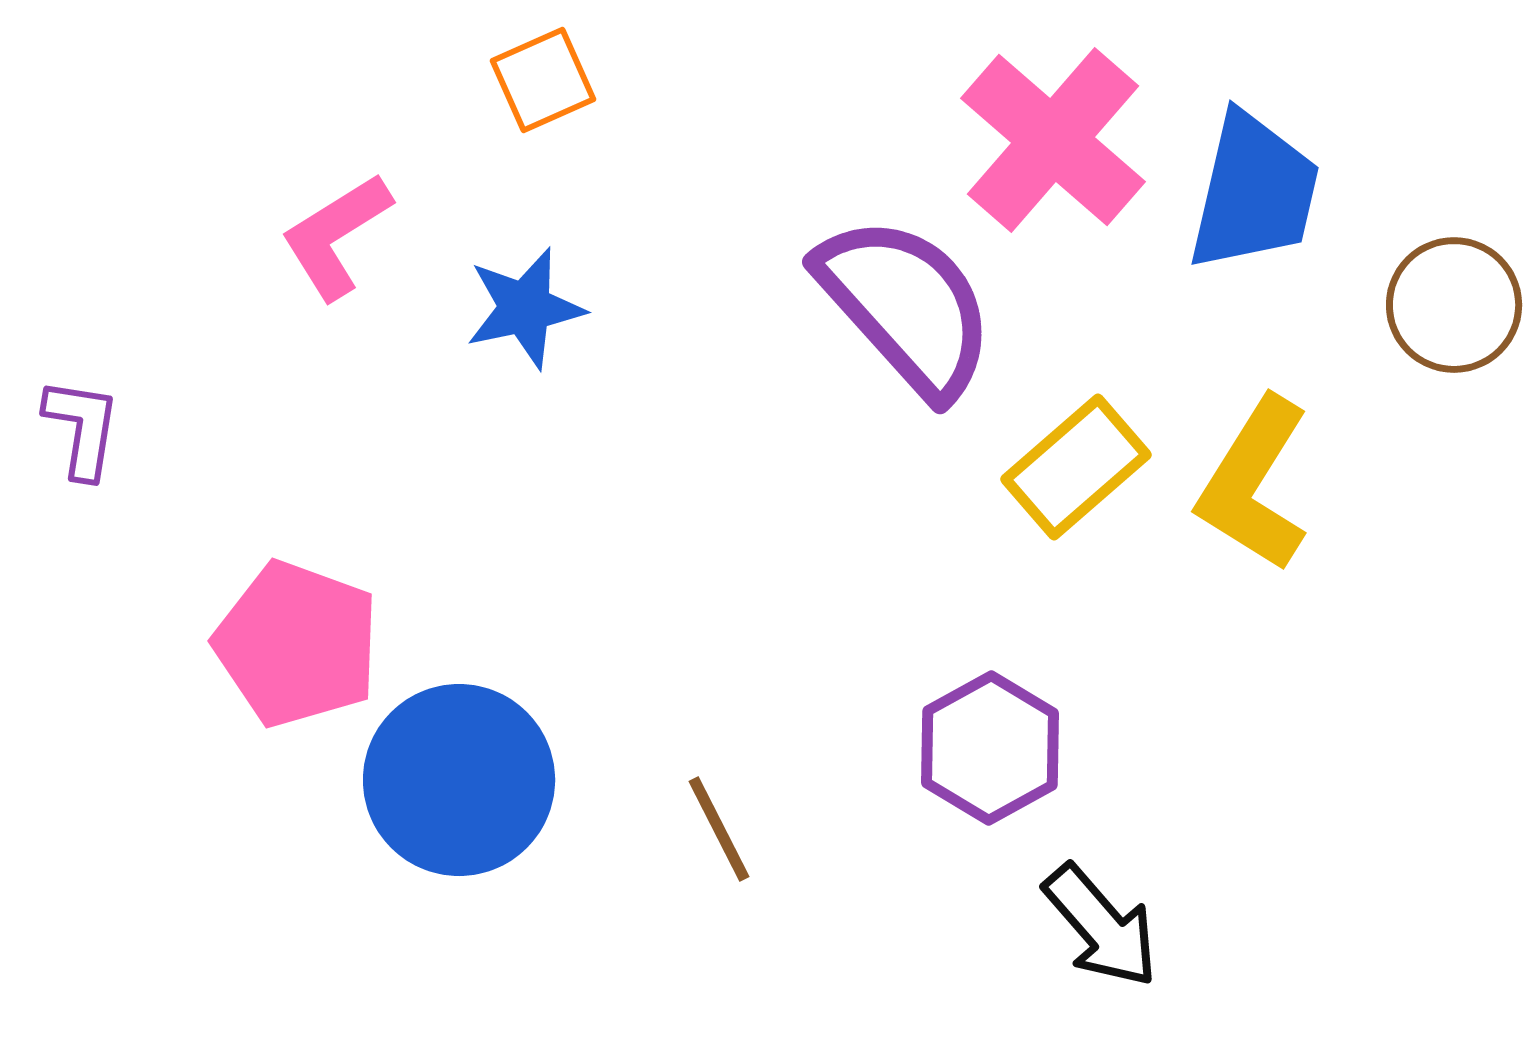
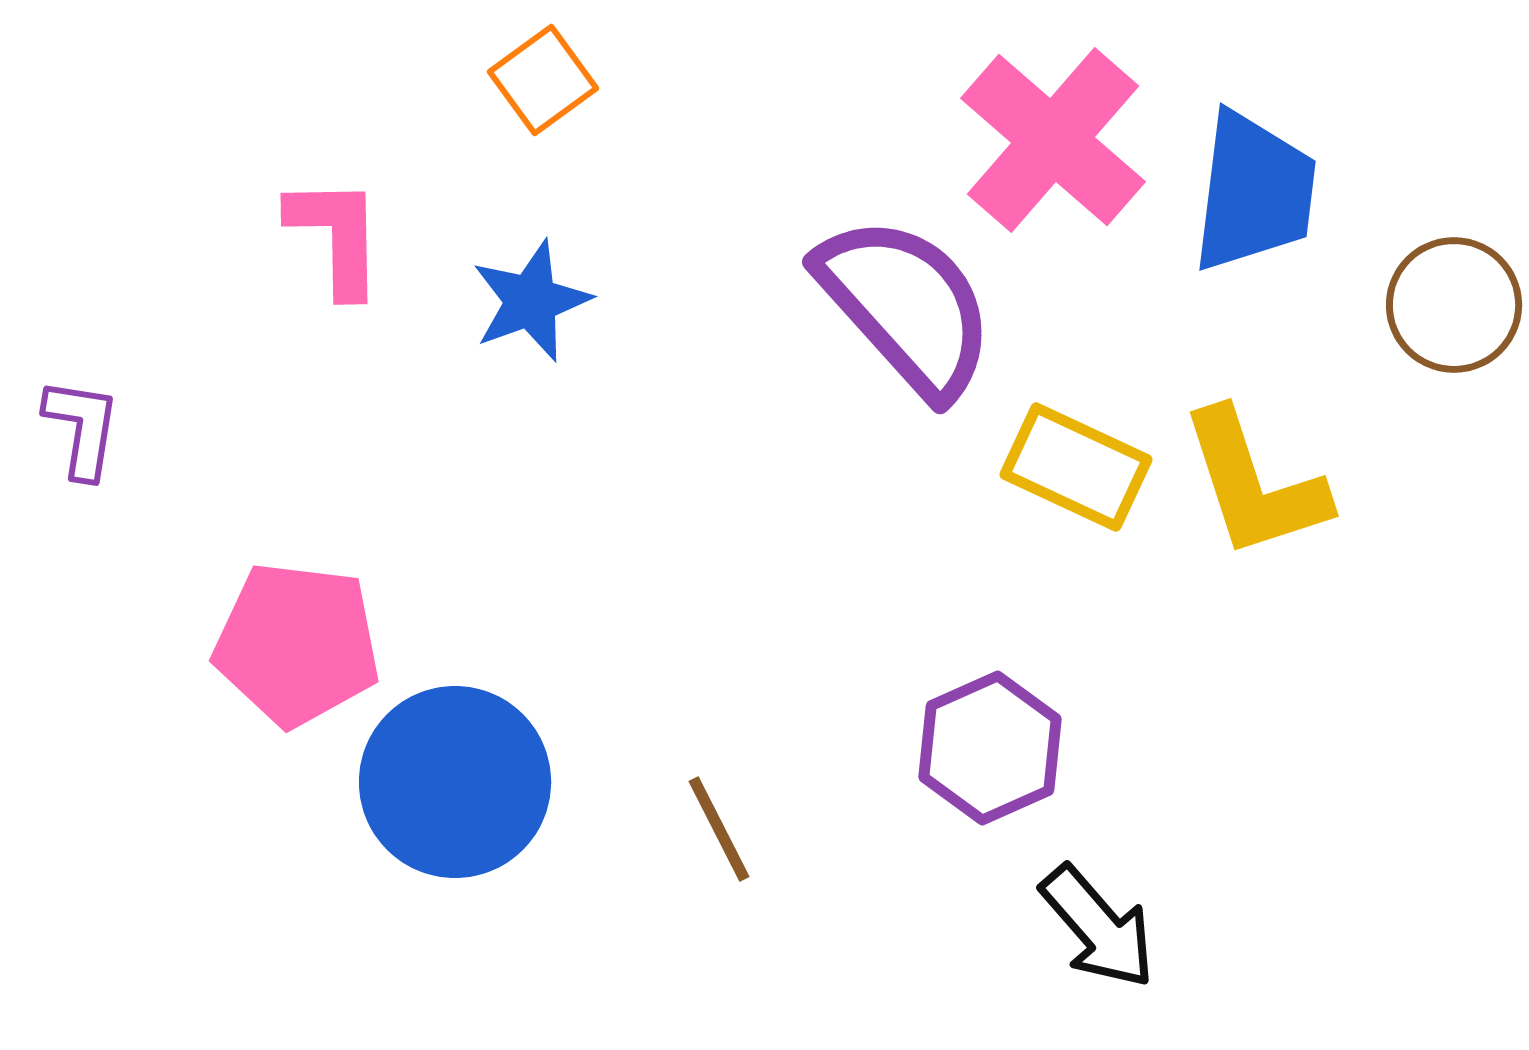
orange square: rotated 12 degrees counterclockwise
blue trapezoid: rotated 6 degrees counterclockwise
pink L-shape: rotated 121 degrees clockwise
blue star: moved 6 px right, 7 px up; rotated 8 degrees counterclockwise
yellow rectangle: rotated 66 degrees clockwise
yellow L-shape: rotated 50 degrees counterclockwise
pink pentagon: rotated 13 degrees counterclockwise
purple hexagon: rotated 5 degrees clockwise
blue circle: moved 4 px left, 2 px down
black arrow: moved 3 px left, 1 px down
